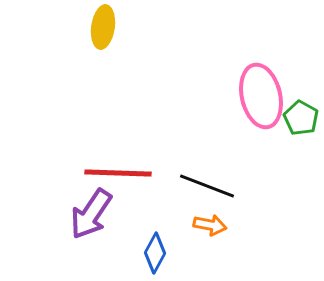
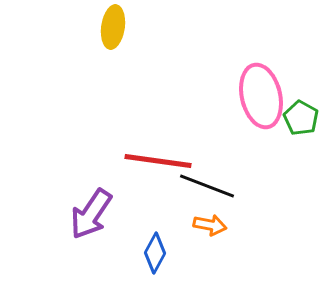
yellow ellipse: moved 10 px right
red line: moved 40 px right, 12 px up; rotated 6 degrees clockwise
